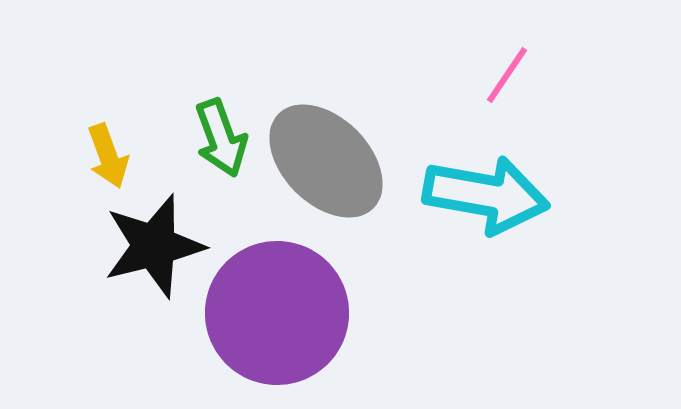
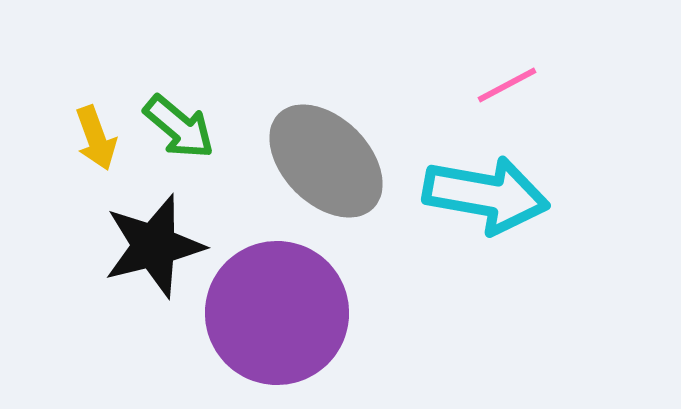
pink line: moved 10 px down; rotated 28 degrees clockwise
green arrow: moved 42 px left, 11 px up; rotated 30 degrees counterclockwise
yellow arrow: moved 12 px left, 18 px up
